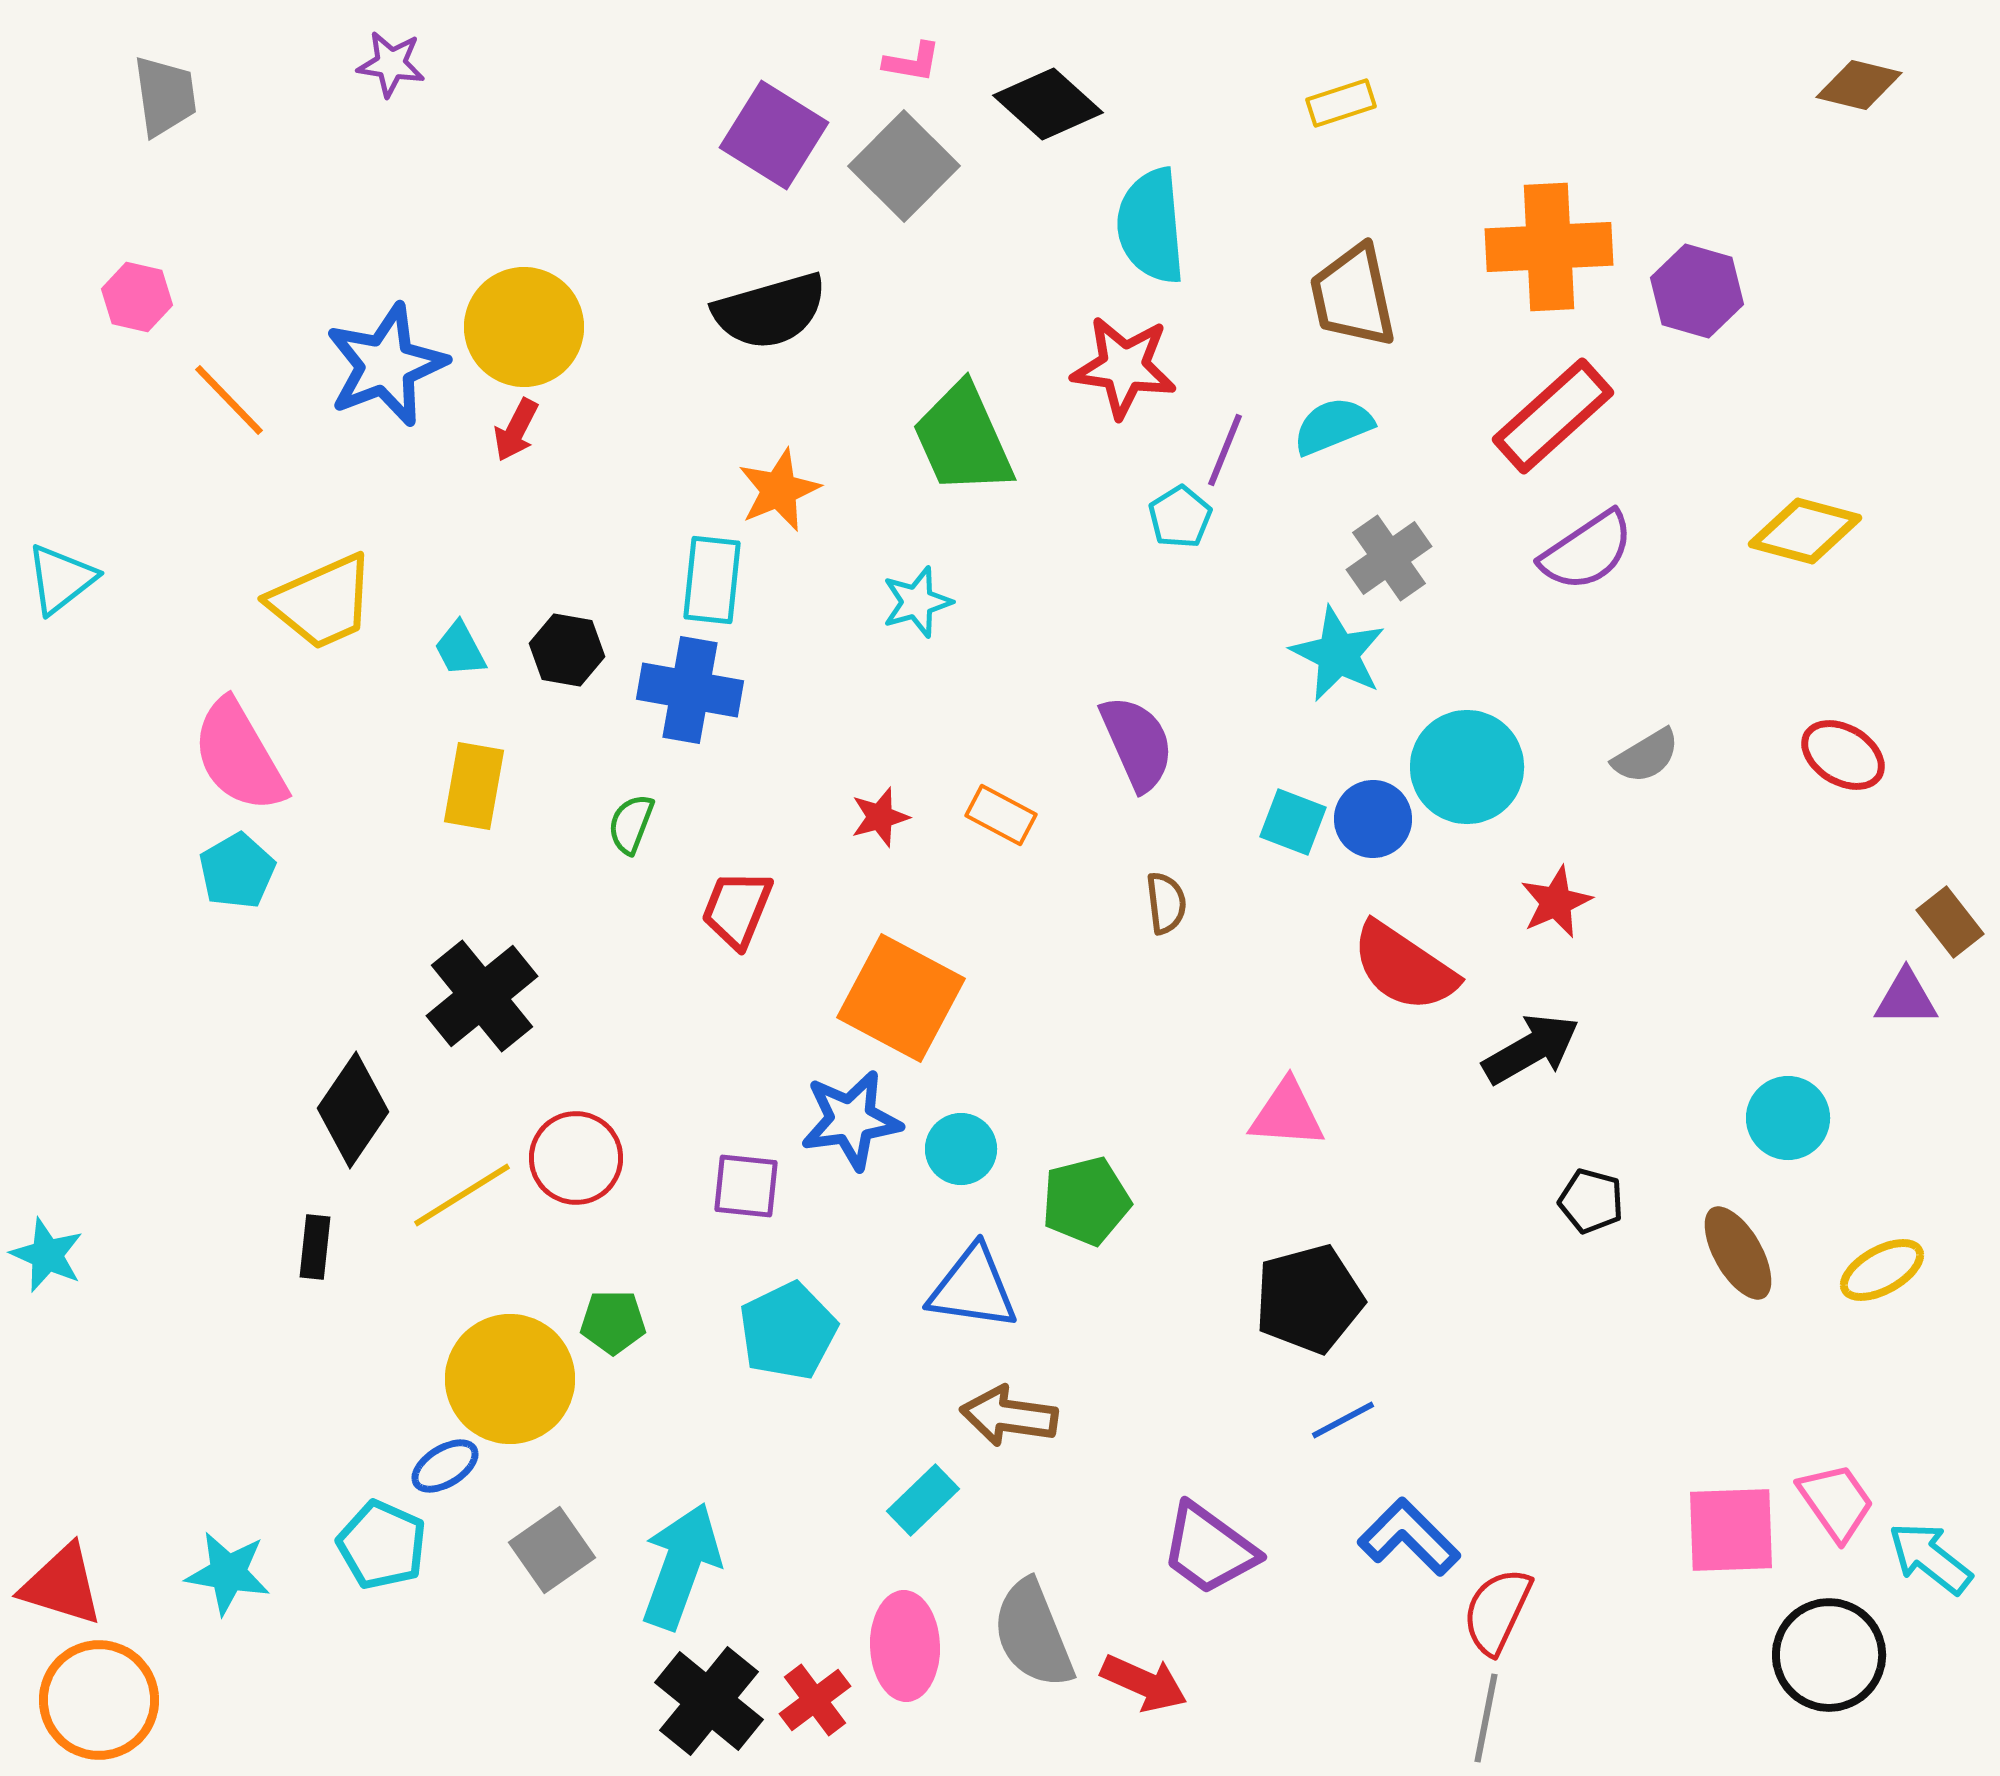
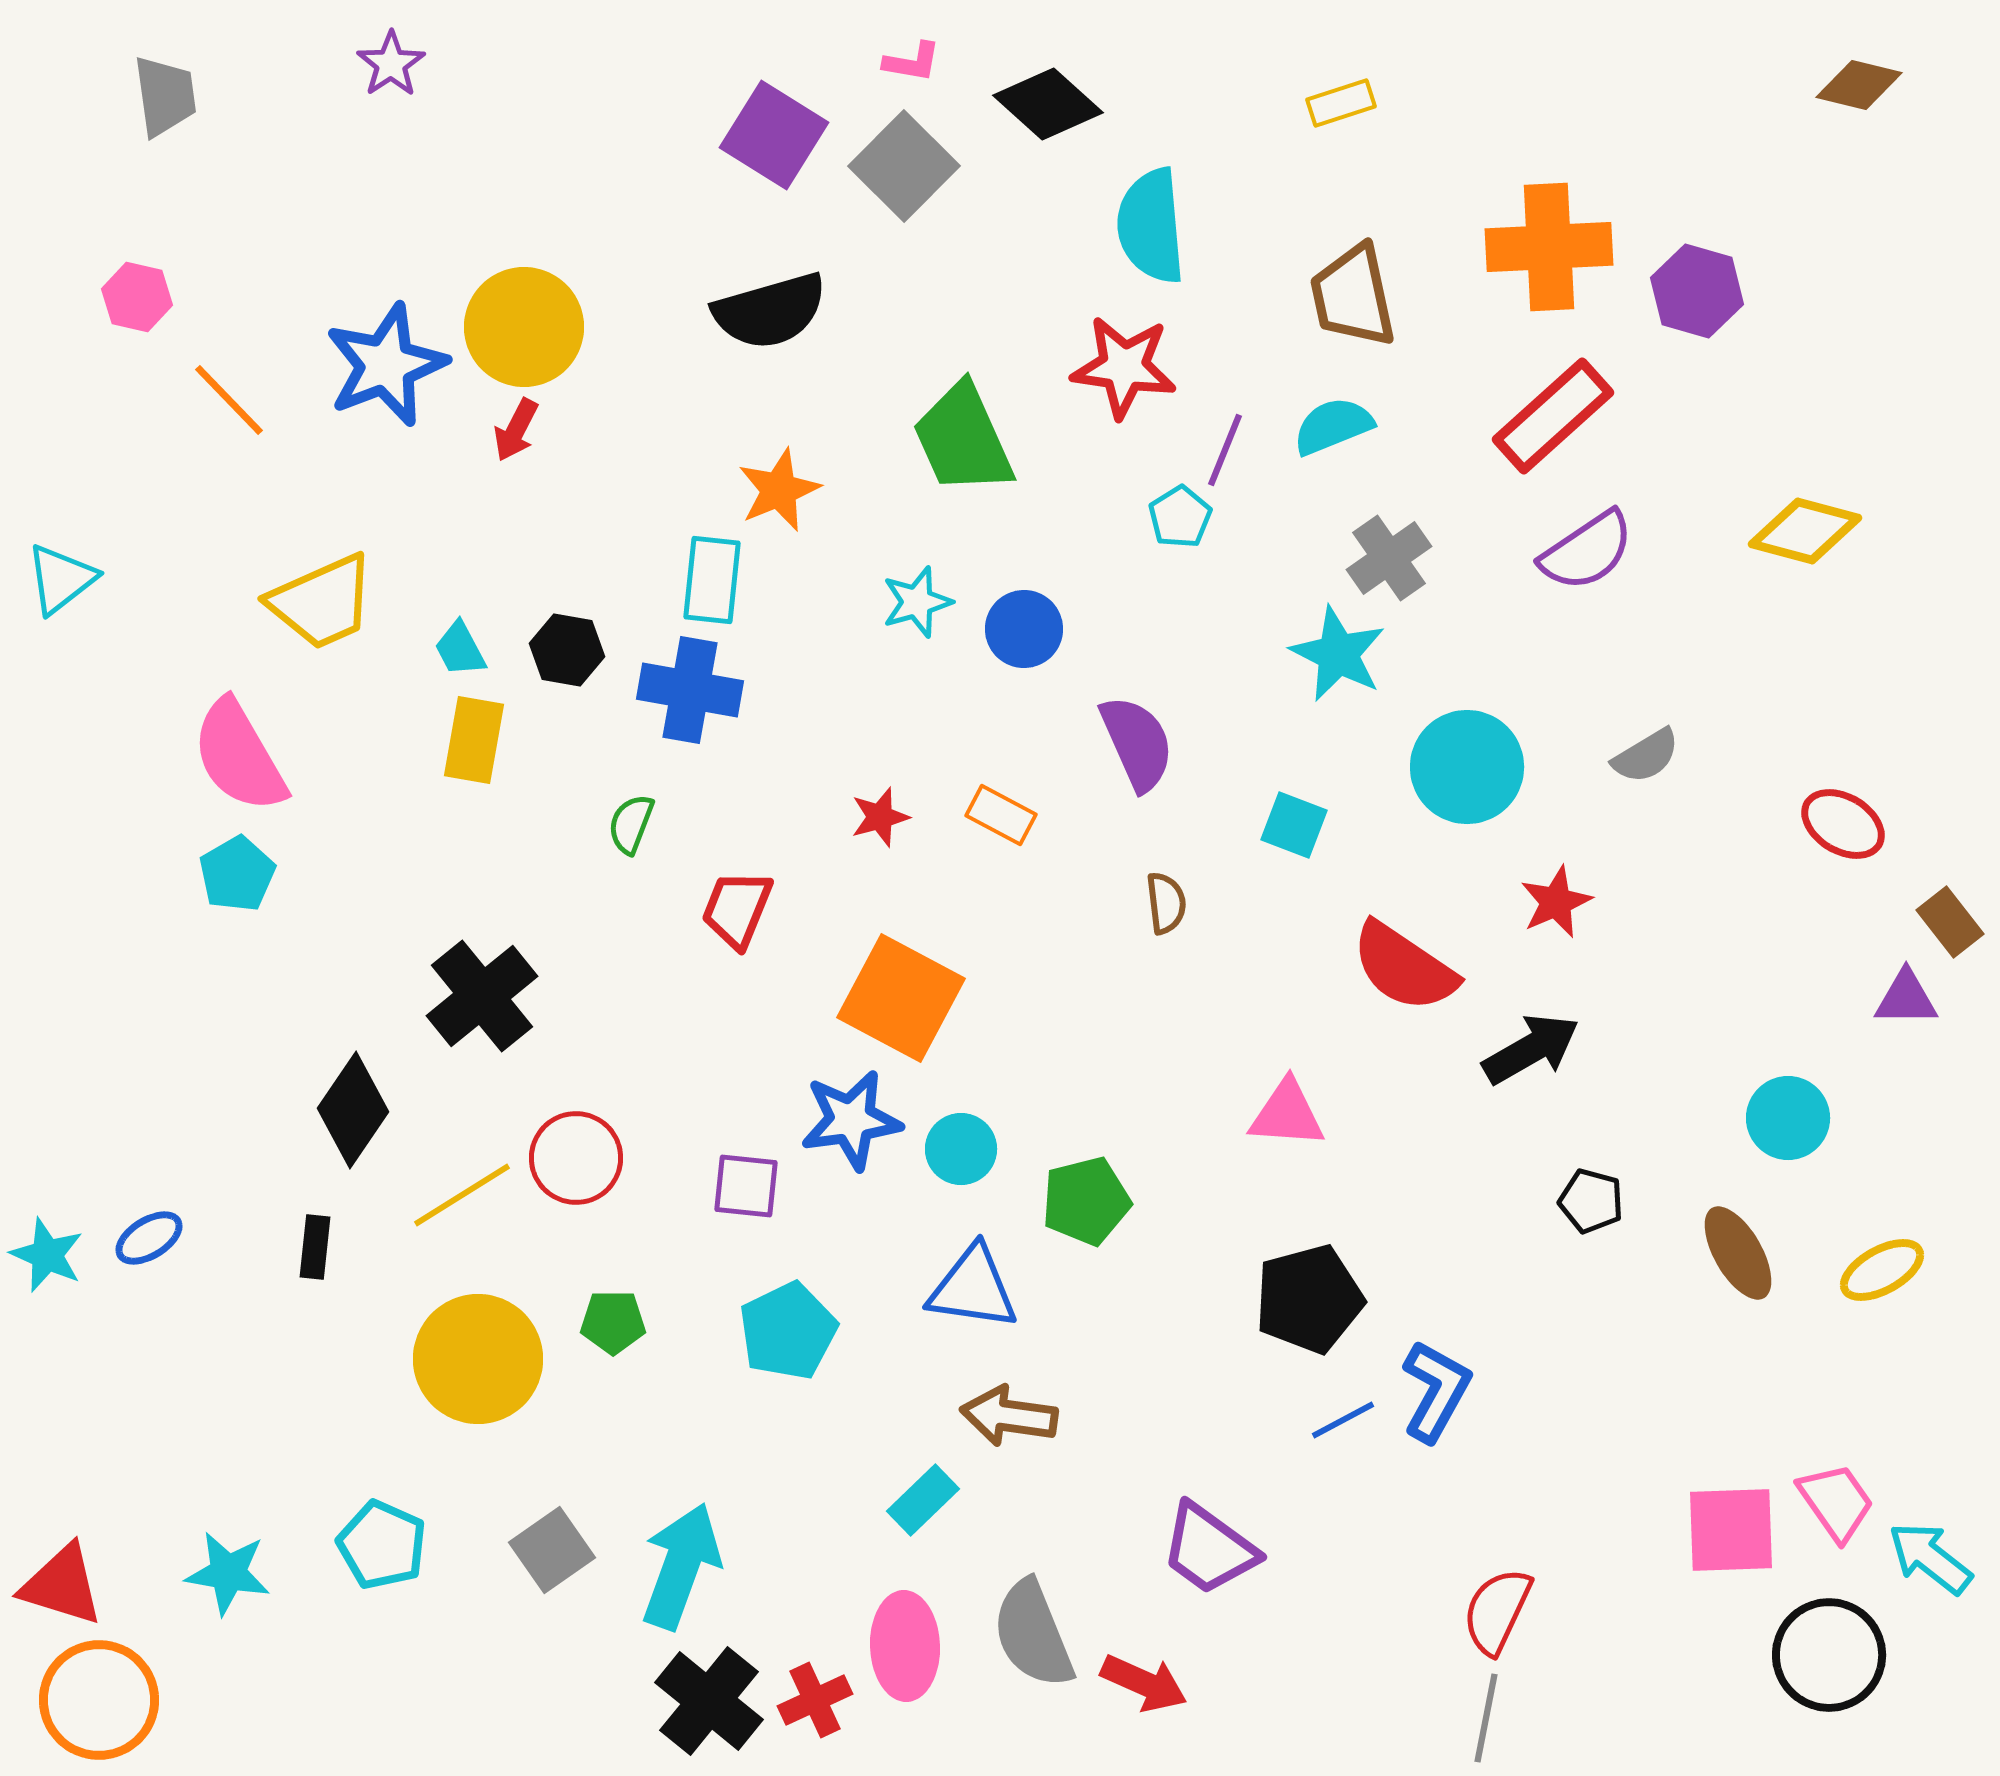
purple star at (391, 64): rotated 30 degrees clockwise
red ellipse at (1843, 755): moved 69 px down
yellow rectangle at (474, 786): moved 46 px up
blue circle at (1373, 819): moved 349 px left, 190 px up
cyan square at (1293, 822): moved 1 px right, 3 px down
cyan pentagon at (237, 871): moved 3 px down
yellow circle at (510, 1379): moved 32 px left, 20 px up
blue ellipse at (445, 1466): moved 296 px left, 228 px up
blue L-shape at (1409, 1537): moved 27 px right, 146 px up; rotated 74 degrees clockwise
red cross at (815, 1700): rotated 12 degrees clockwise
